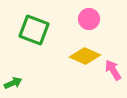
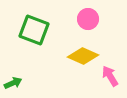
pink circle: moved 1 px left
yellow diamond: moved 2 px left
pink arrow: moved 3 px left, 6 px down
